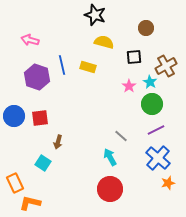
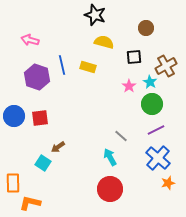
brown arrow: moved 5 px down; rotated 40 degrees clockwise
orange rectangle: moved 2 px left; rotated 24 degrees clockwise
